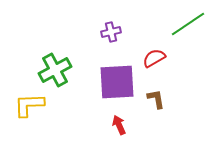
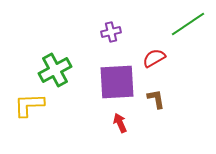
red arrow: moved 1 px right, 2 px up
